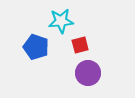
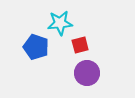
cyan star: moved 1 px left, 2 px down
purple circle: moved 1 px left
